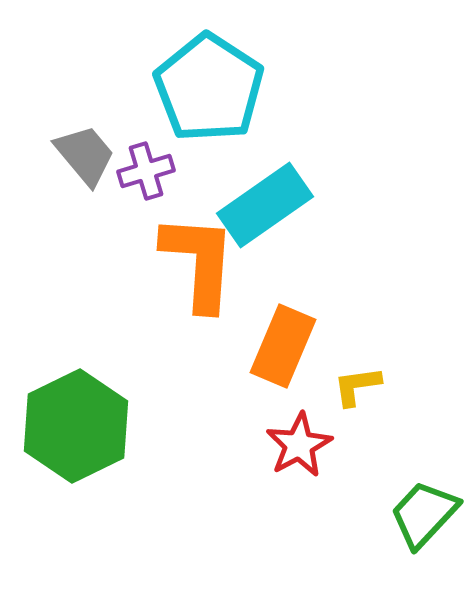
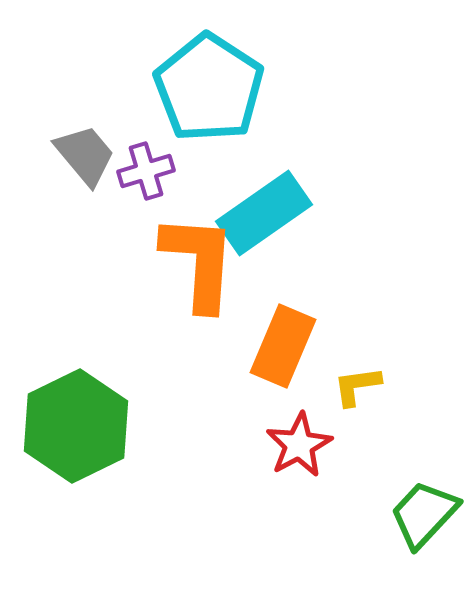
cyan rectangle: moved 1 px left, 8 px down
